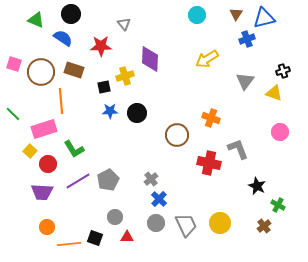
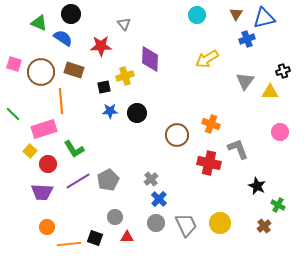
green triangle at (36, 20): moved 3 px right, 3 px down
yellow triangle at (274, 93): moved 4 px left, 1 px up; rotated 18 degrees counterclockwise
orange cross at (211, 118): moved 6 px down
